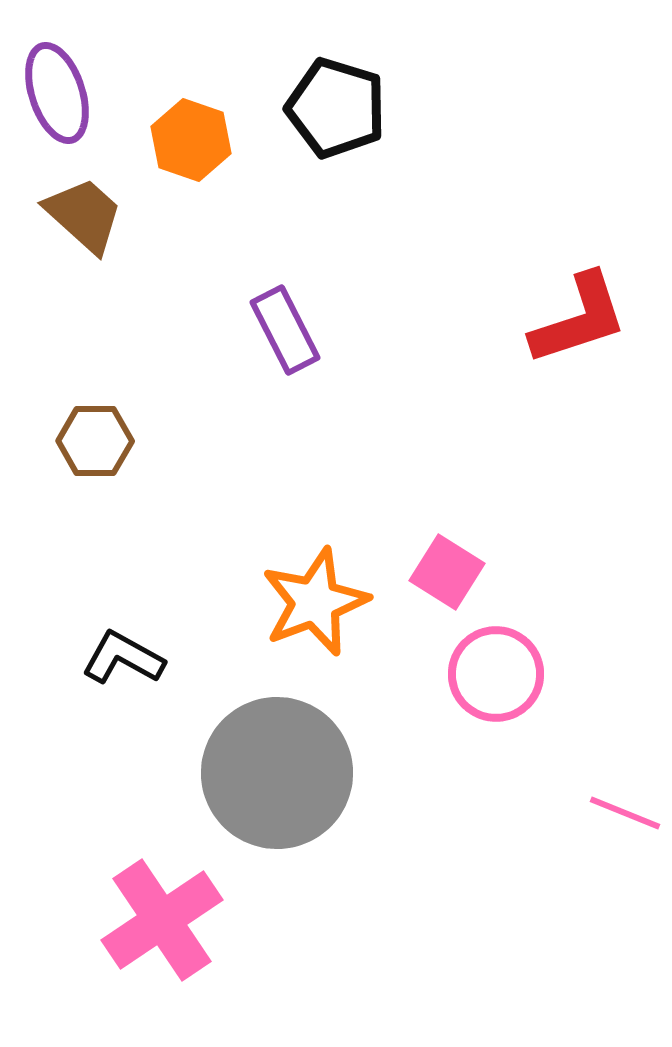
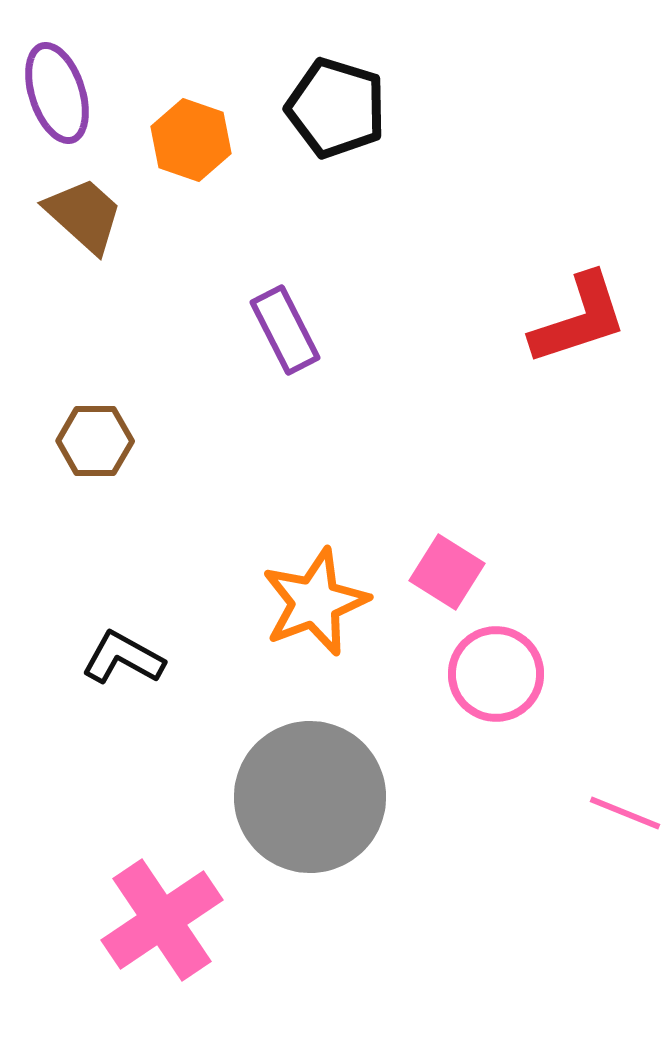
gray circle: moved 33 px right, 24 px down
